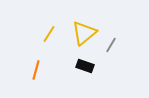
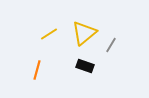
yellow line: rotated 24 degrees clockwise
orange line: moved 1 px right
